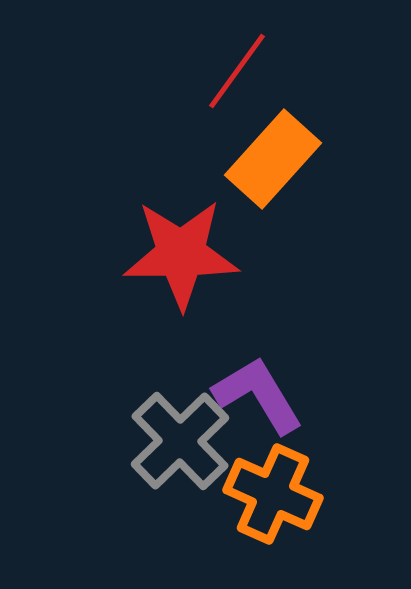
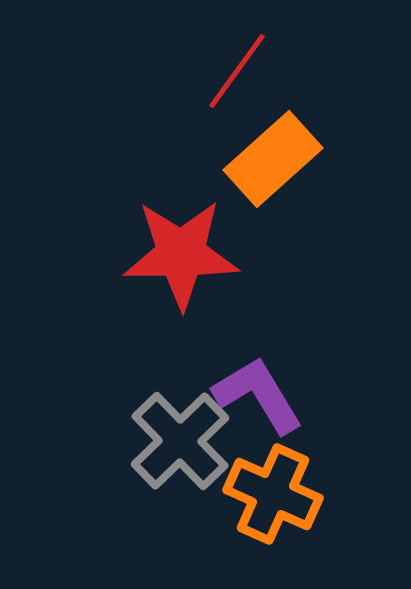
orange rectangle: rotated 6 degrees clockwise
